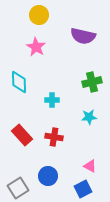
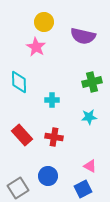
yellow circle: moved 5 px right, 7 px down
